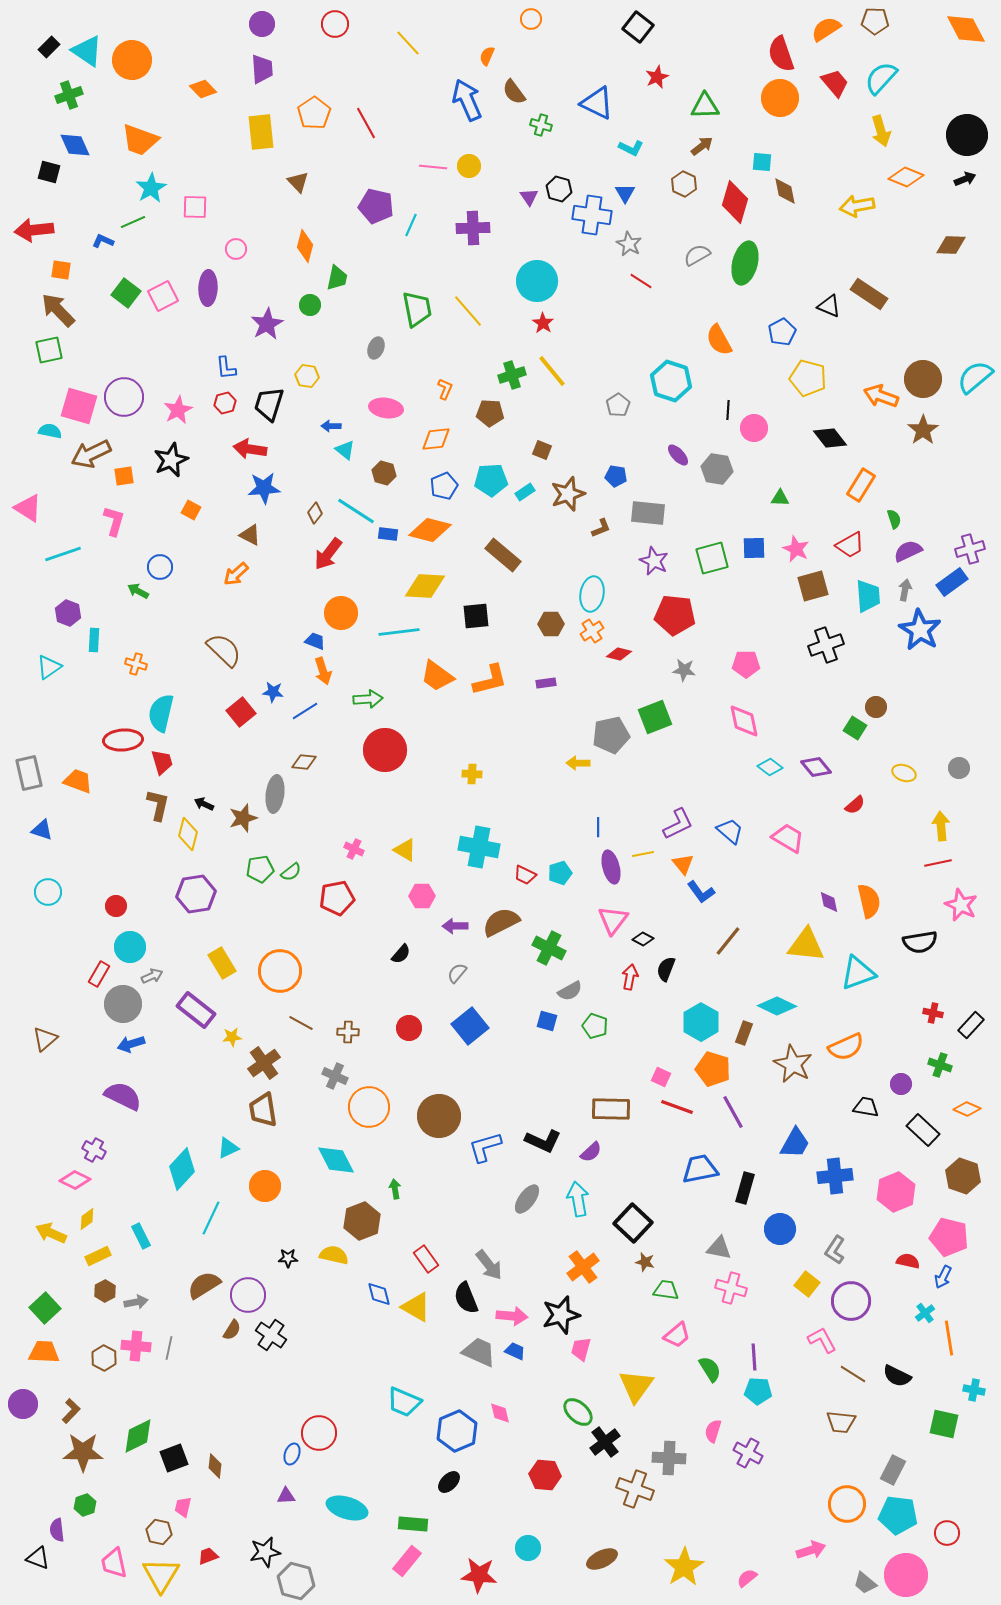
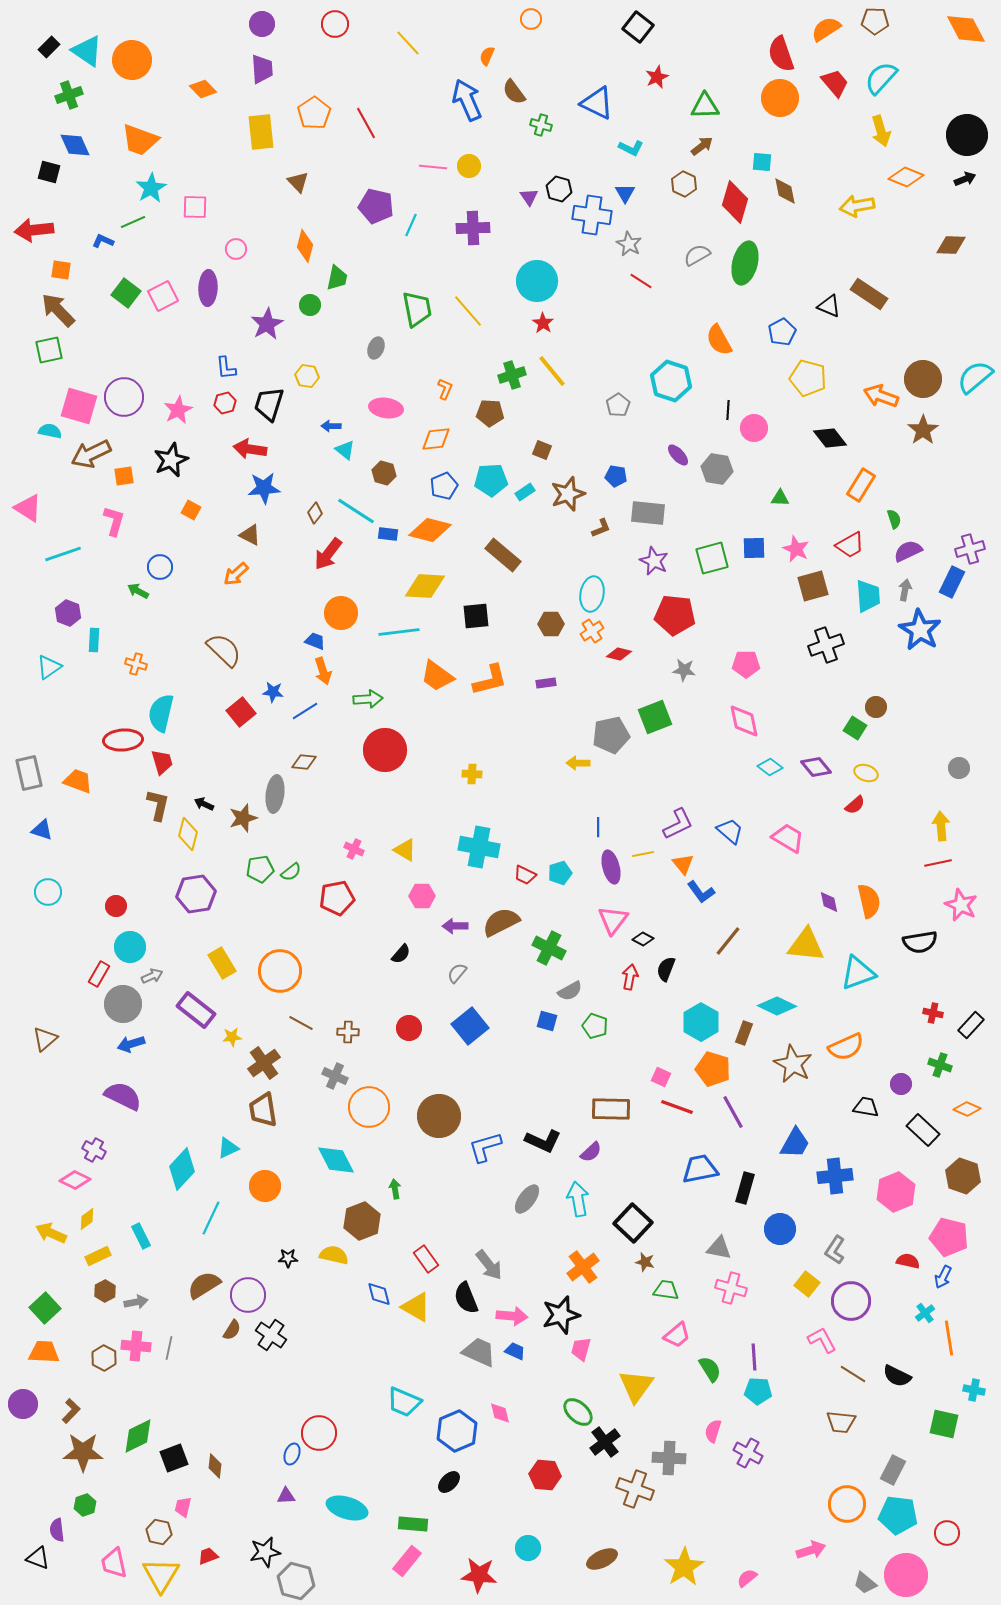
blue rectangle at (952, 582): rotated 28 degrees counterclockwise
yellow ellipse at (904, 773): moved 38 px left
